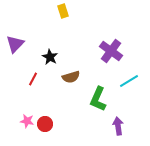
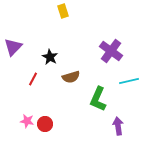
purple triangle: moved 2 px left, 3 px down
cyan line: rotated 18 degrees clockwise
